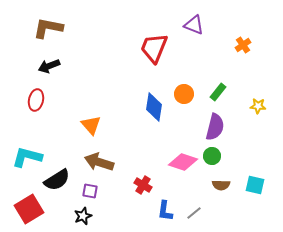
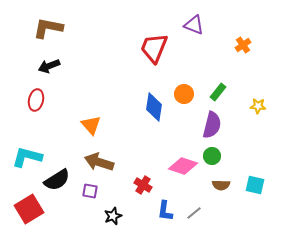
purple semicircle: moved 3 px left, 2 px up
pink diamond: moved 4 px down
black star: moved 30 px right
